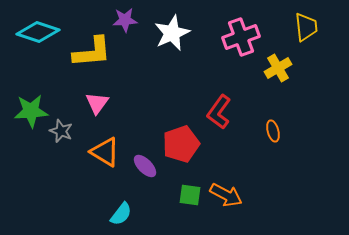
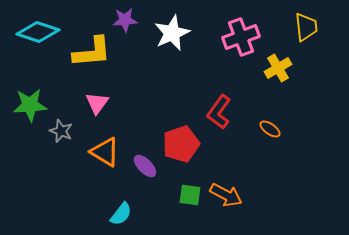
green star: moved 1 px left, 6 px up
orange ellipse: moved 3 px left, 2 px up; rotated 40 degrees counterclockwise
